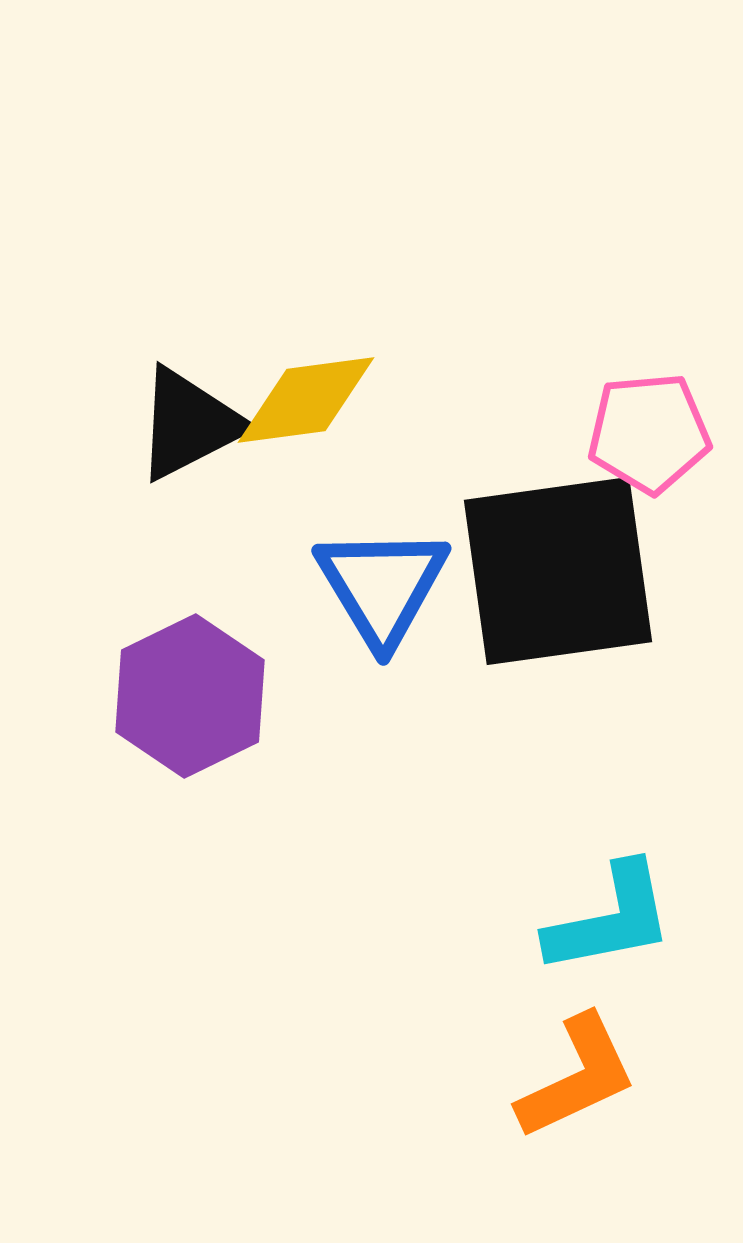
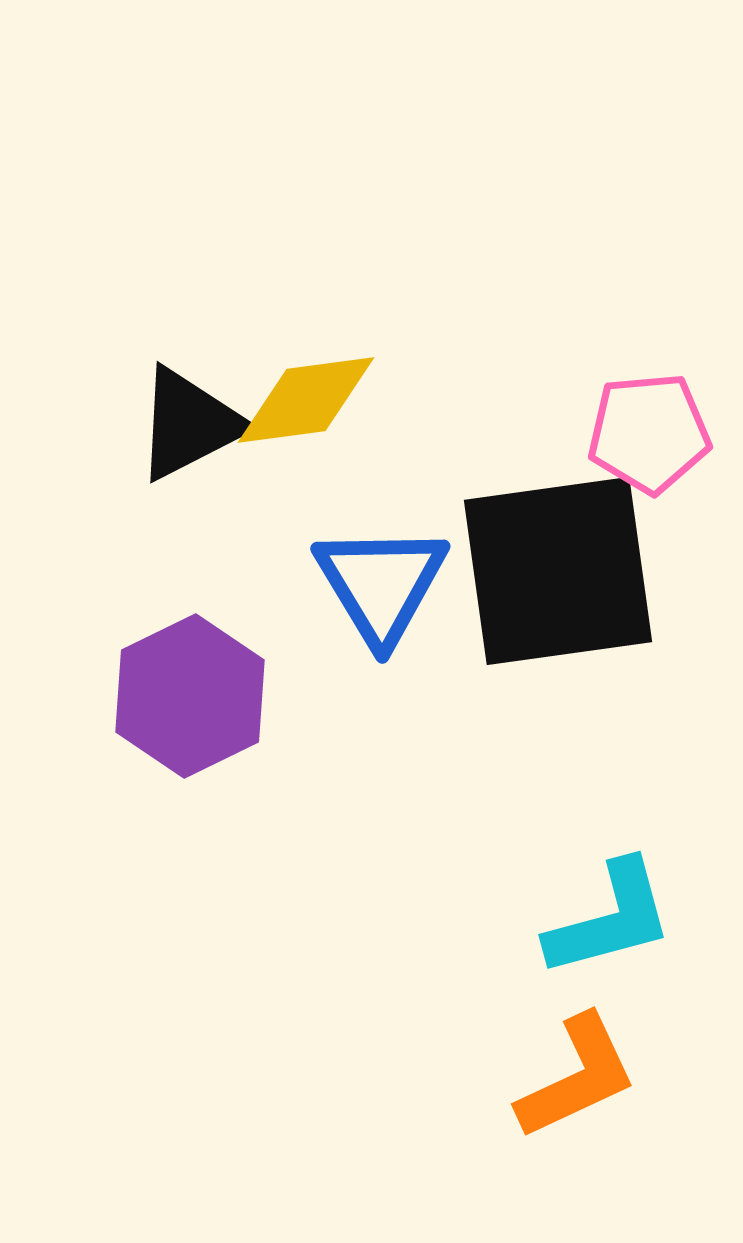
blue triangle: moved 1 px left, 2 px up
cyan L-shape: rotated 4 degrees counterclockwise
